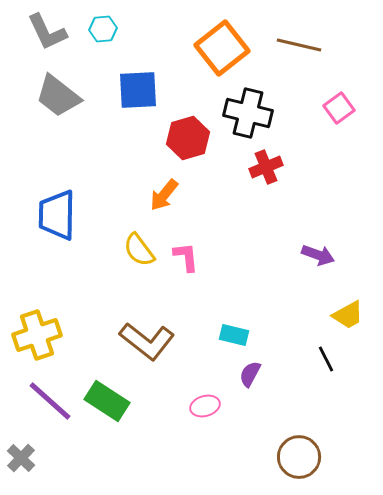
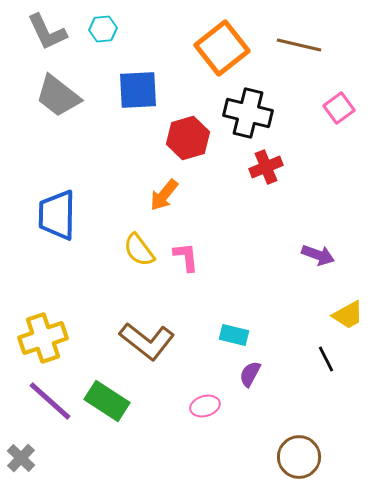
yellow cross: moved 6 px right, 3 px down
